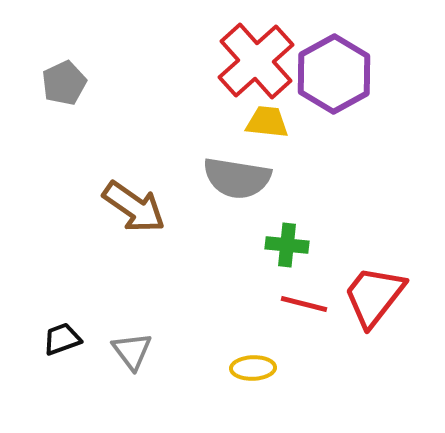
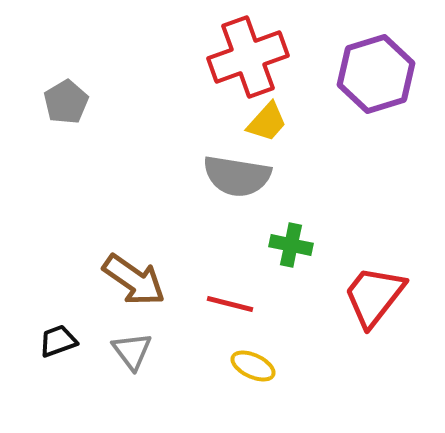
red cross: moved 8 px left, 4 px up; rotated 22 degrees clockwise
purple hexagon: moved 42 px right; rotated 12 degrees clockwise
gray pentagon: moved 2 px right, 19 px down; rotated 6 degrees counterclockwise
yellow trapezoid: rotated 126 degrees clockwise
gray semicircle: moved 2 px up
brown arrow: moved 73 px down
green cross: moved 4 px right; rotated 6 degrees clockwise
red line: moved 74 px left
black trapezoid: moved 4 px left, 2 px down
yellow ellipse: moved 2 px up; rotated 27 degrees clockwise
